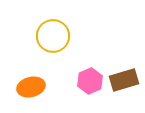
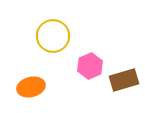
pink hexagon: moved 15 px up
